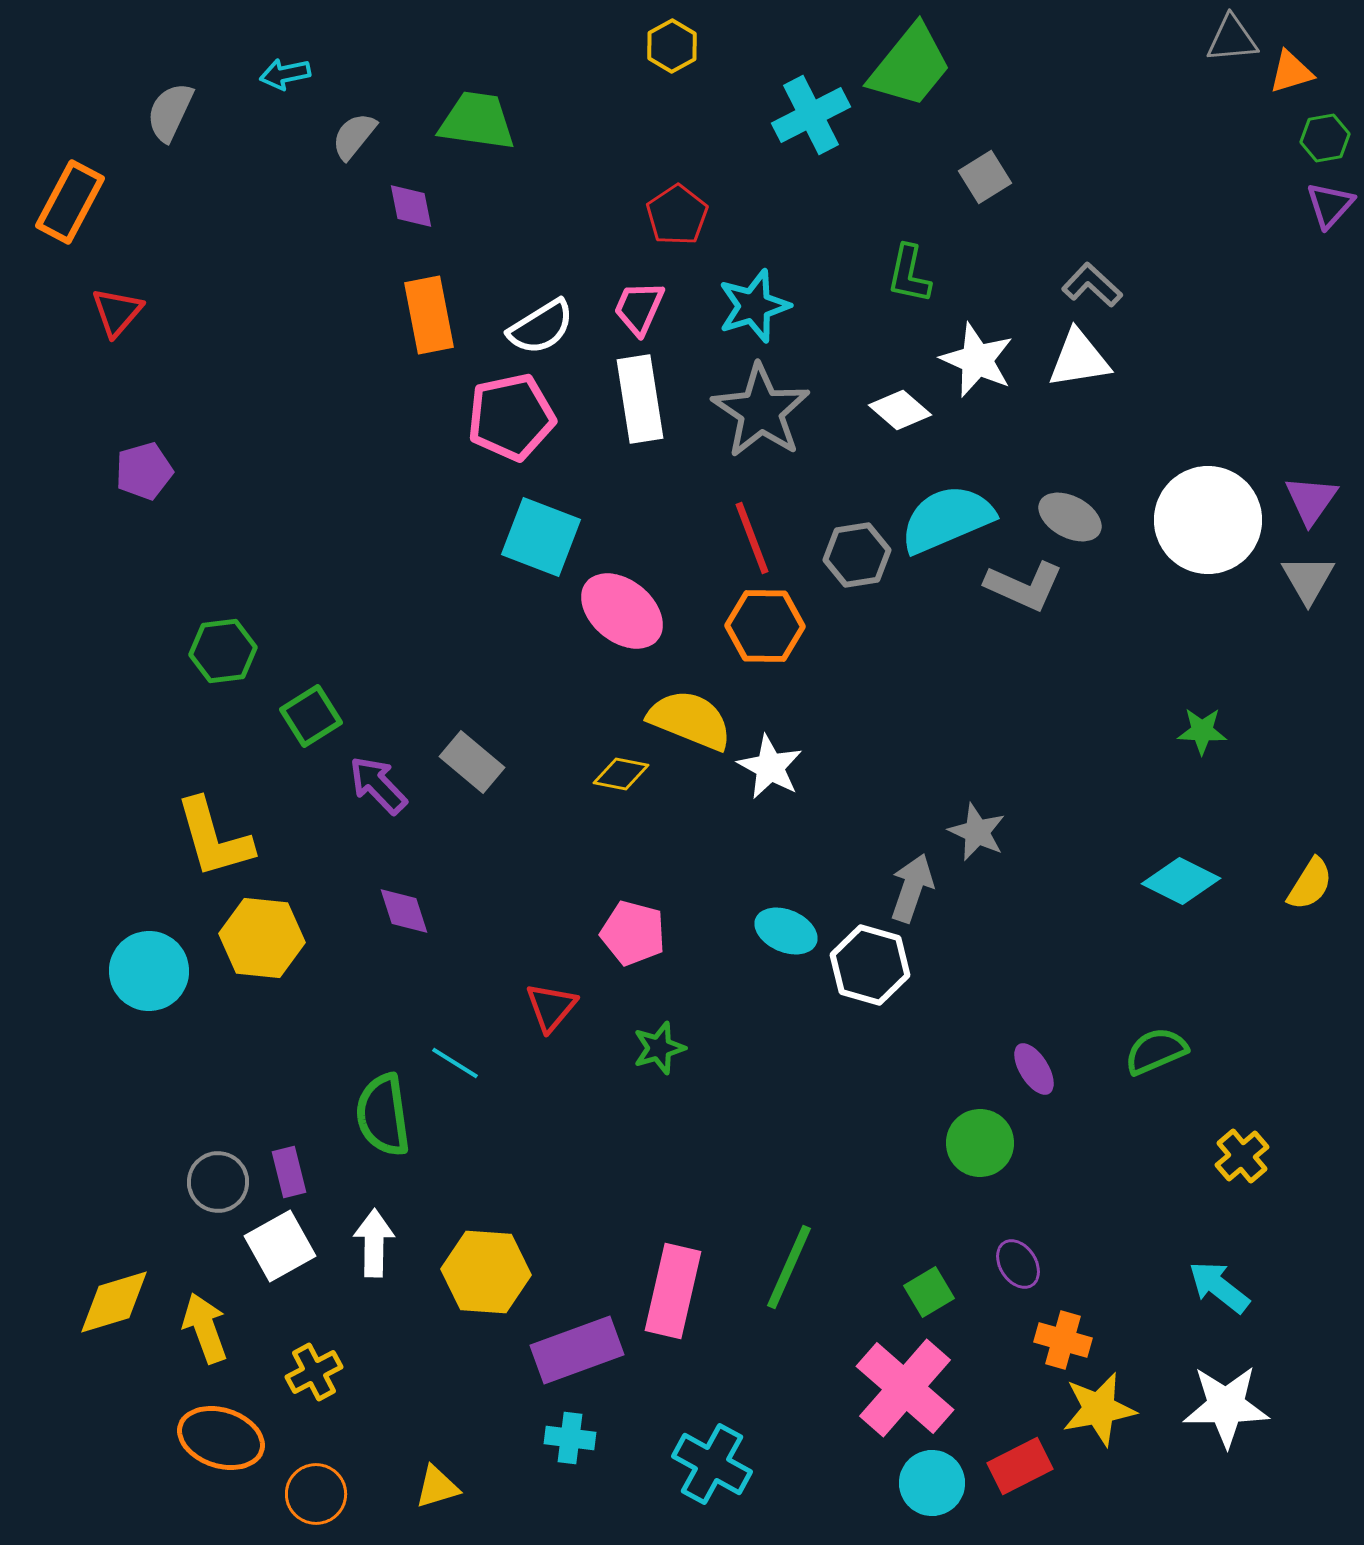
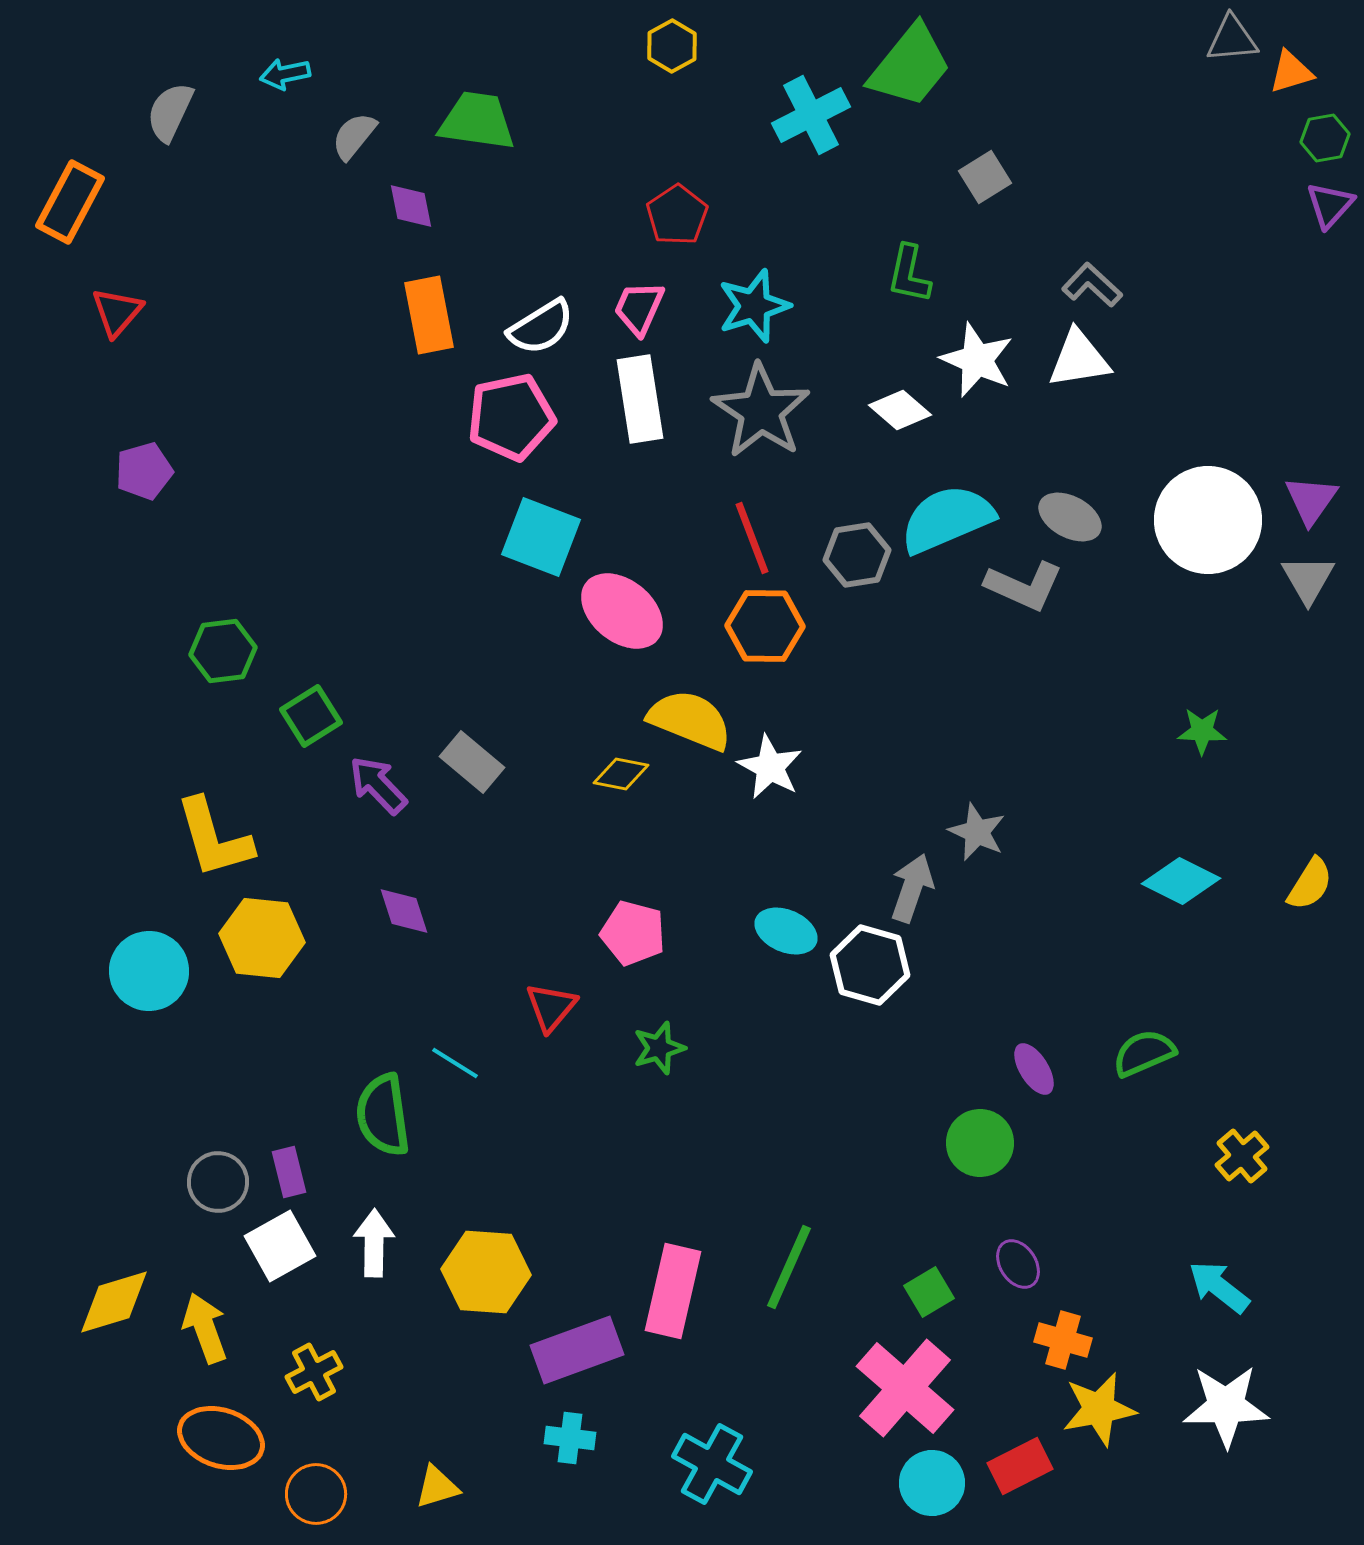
green semicircle at (1156, 1051): moved 12 px left, 2 px down
